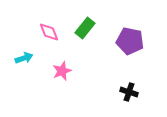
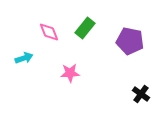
pink star: moved 8 px right, 2 px down; rotated 18 degrees clockwise
black cross: moved 12 px right, 2 px down; rotated 18 degrees clockwise
